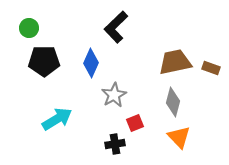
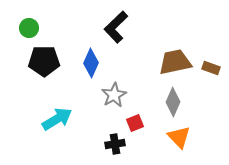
gray diamond: rotated 8 degrees clockwise
